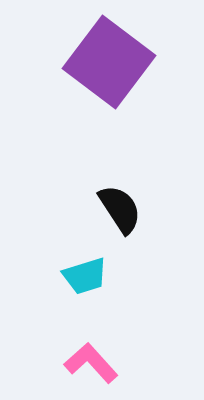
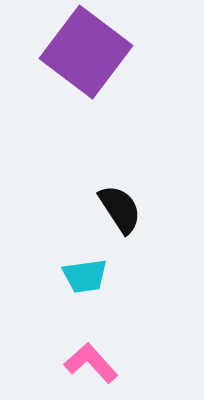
purple square: moved 23 px left, 10 px up
cyan trapezoid: rotated 9 degrees clockwise
